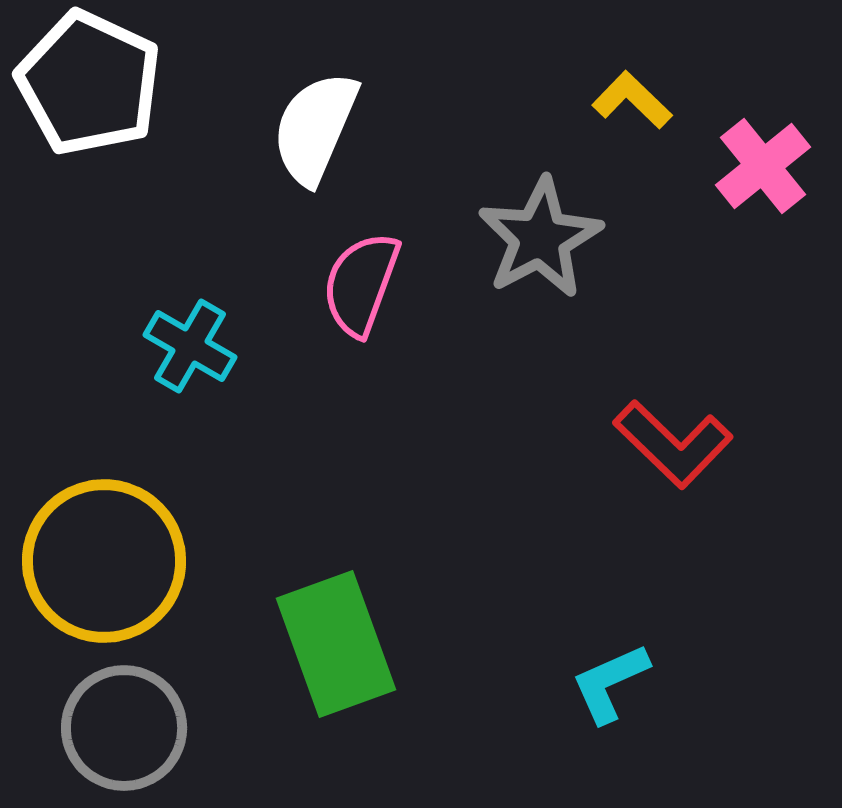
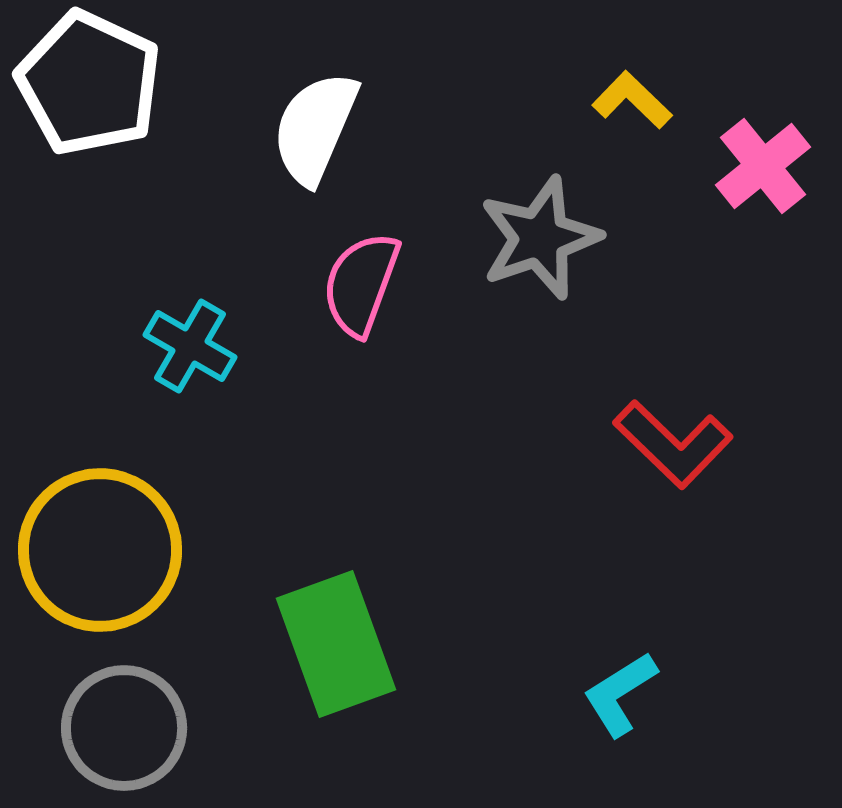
gray star: rotated 9 degrees clockwise
yellow circle: moved 4 px left, 11 px up
cyan L-shape: moved 10 px right, 11 px down; rotated 8 degrees counterclockwise
